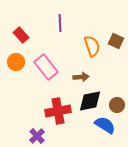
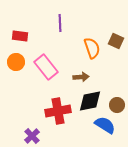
red rectangle: moved 1 px left, 1 px down; rotated 42 degrees counterclockwise
orange semicircle: moved 2 px down
purple cross: moved 5 px left
